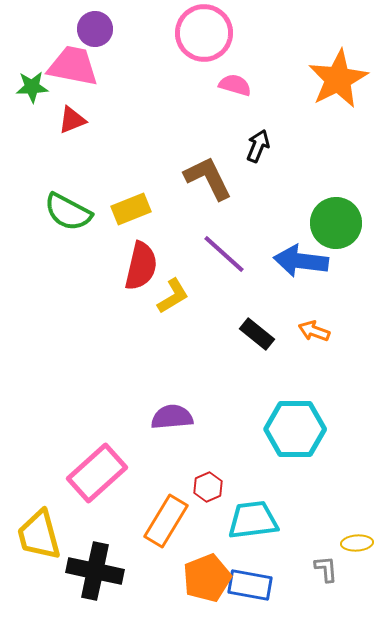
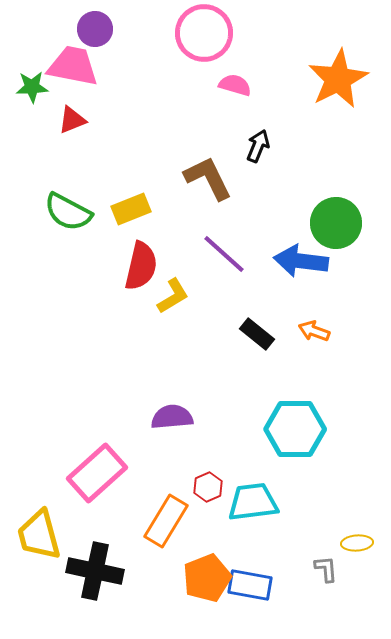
cyan trapezoid: moved 18 px up
